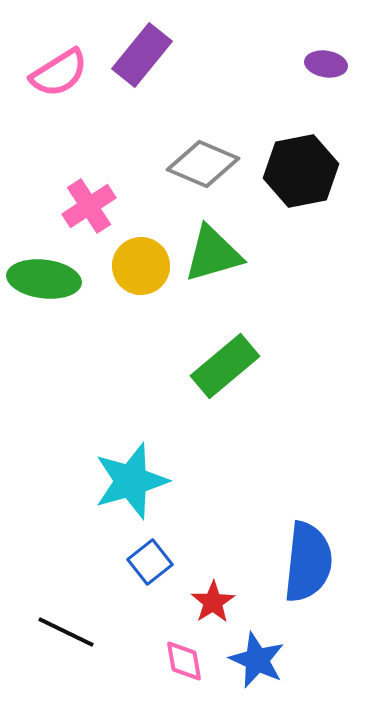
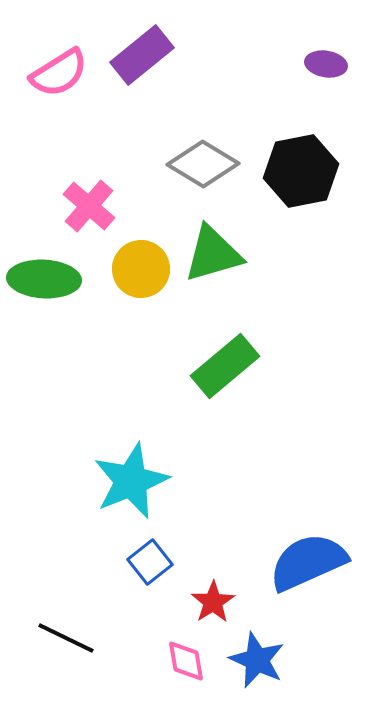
purple rectangle: rotated 12 degrees clockwise
gray diamond: rotated 8 degrees clockwise
pink cross: rotated 16 degrees counterclockwise
yellow circle: moved 3 px down
green ellipse: rotated 4 degrees counterclockwise
cyan star: rotated 6 degrees counterclockwise
blue semicircle: rotated 120 degrees counterclockwise
black line: moved 6 px down
pink diamond: moved 2 px right
